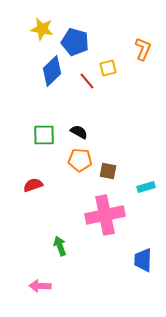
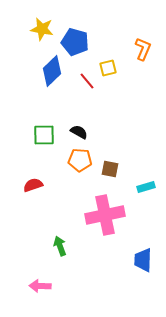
brown square: moved 2 px right, 2 px up
